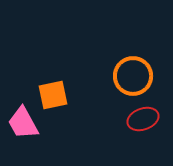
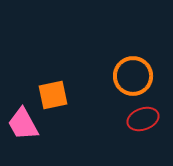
pink trapezoid: moved 1 px down
